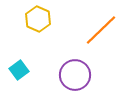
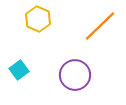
orange line: moved 1 px left, 4 px up
